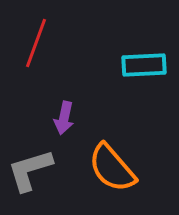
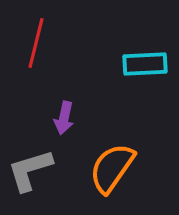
red line: rotated 6 degrees counterclockwise
cyan rectangle: moved 1 px right, 1 px up
orange semicircle: rotated 76 degrees clockwise
